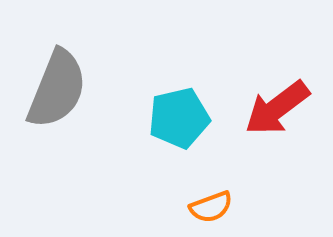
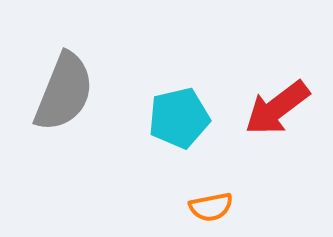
gray semicircle: moved 7 px right, 3 px down
orange semicircle: rotated 9 degrees clockwise
